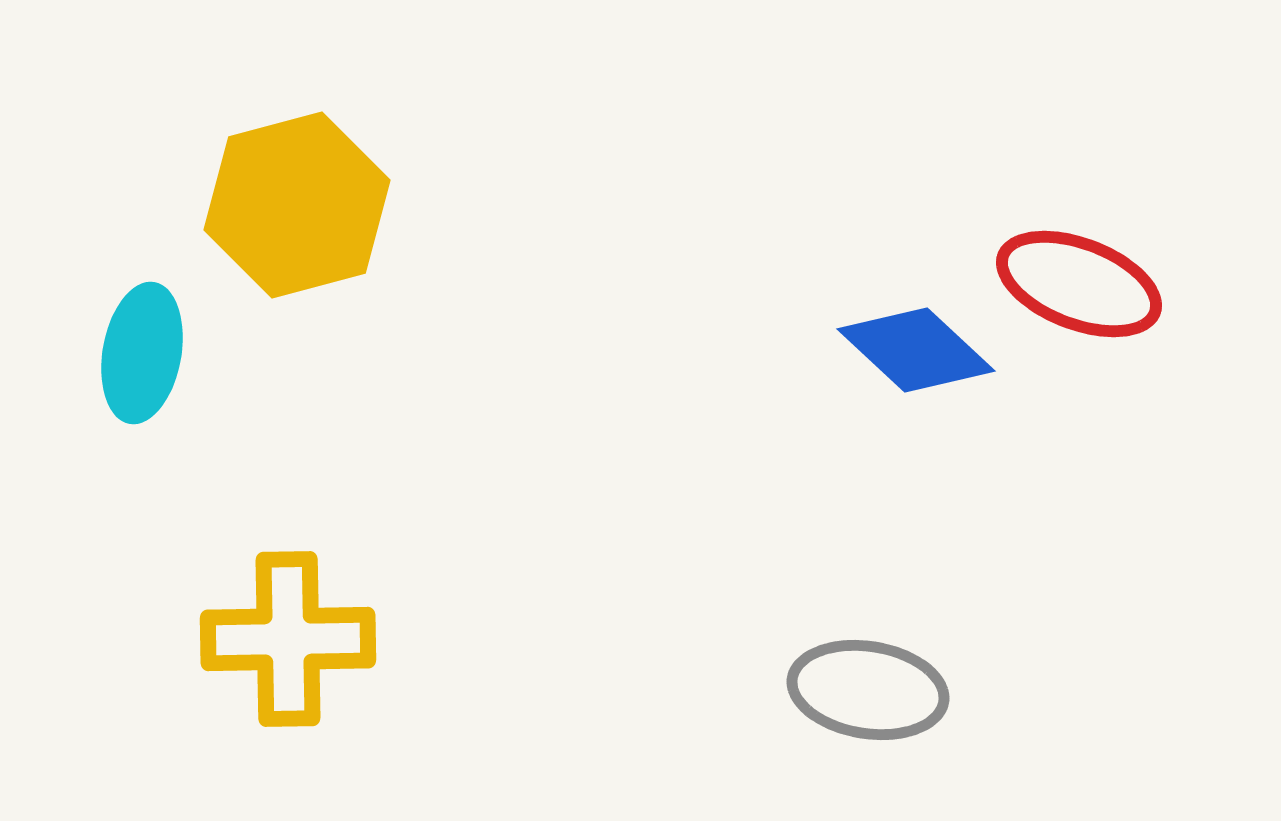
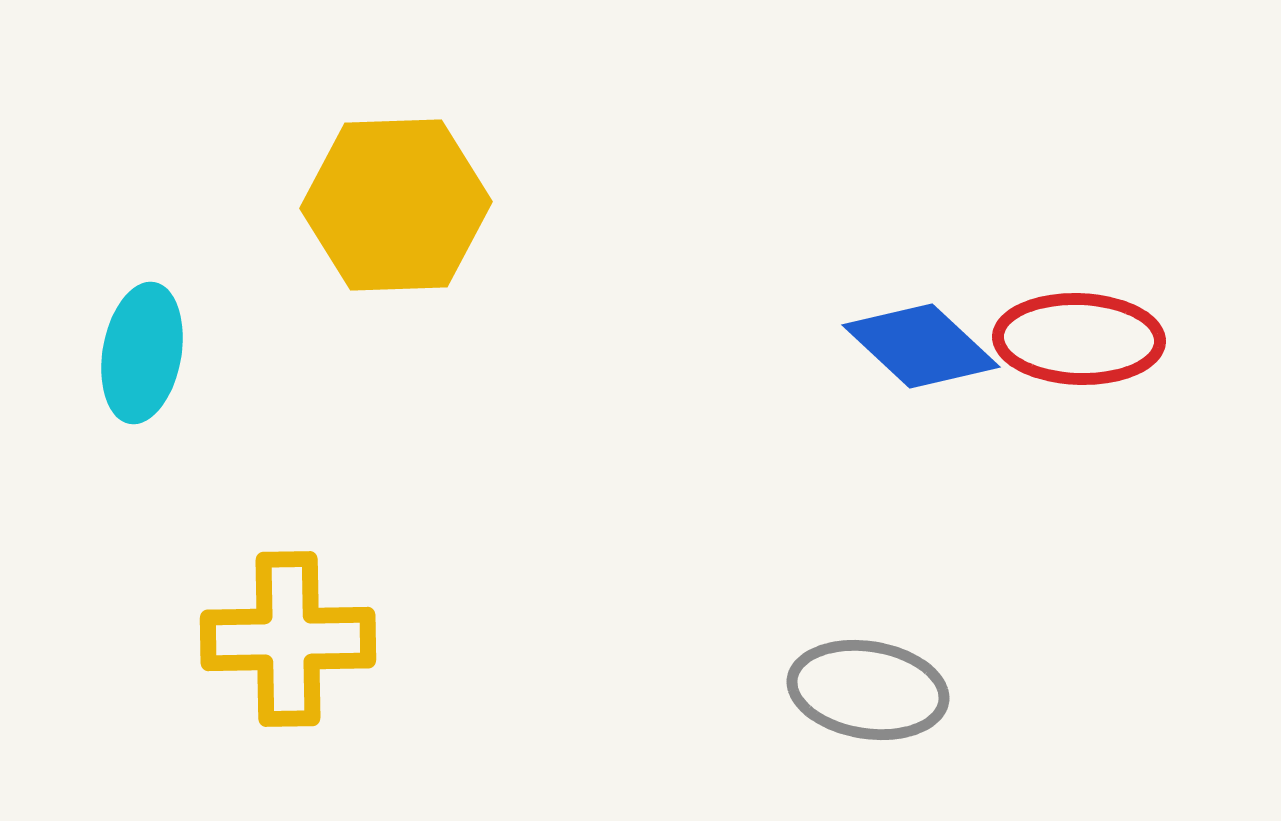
yellow hexagon: moved 99 px right; rotated 13 degrees clockwise
red ellipse: moved 55 px down; rotated 19 degrees counterclockwise
blue diamond: moved 5 px right, 4 px up
